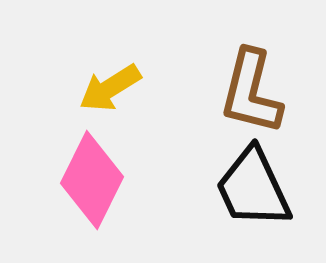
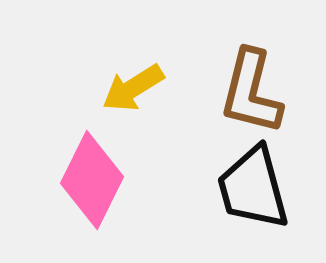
yellow arrow: moved 23 px right
black trapezoid: rotated 10 degrees clockwise
